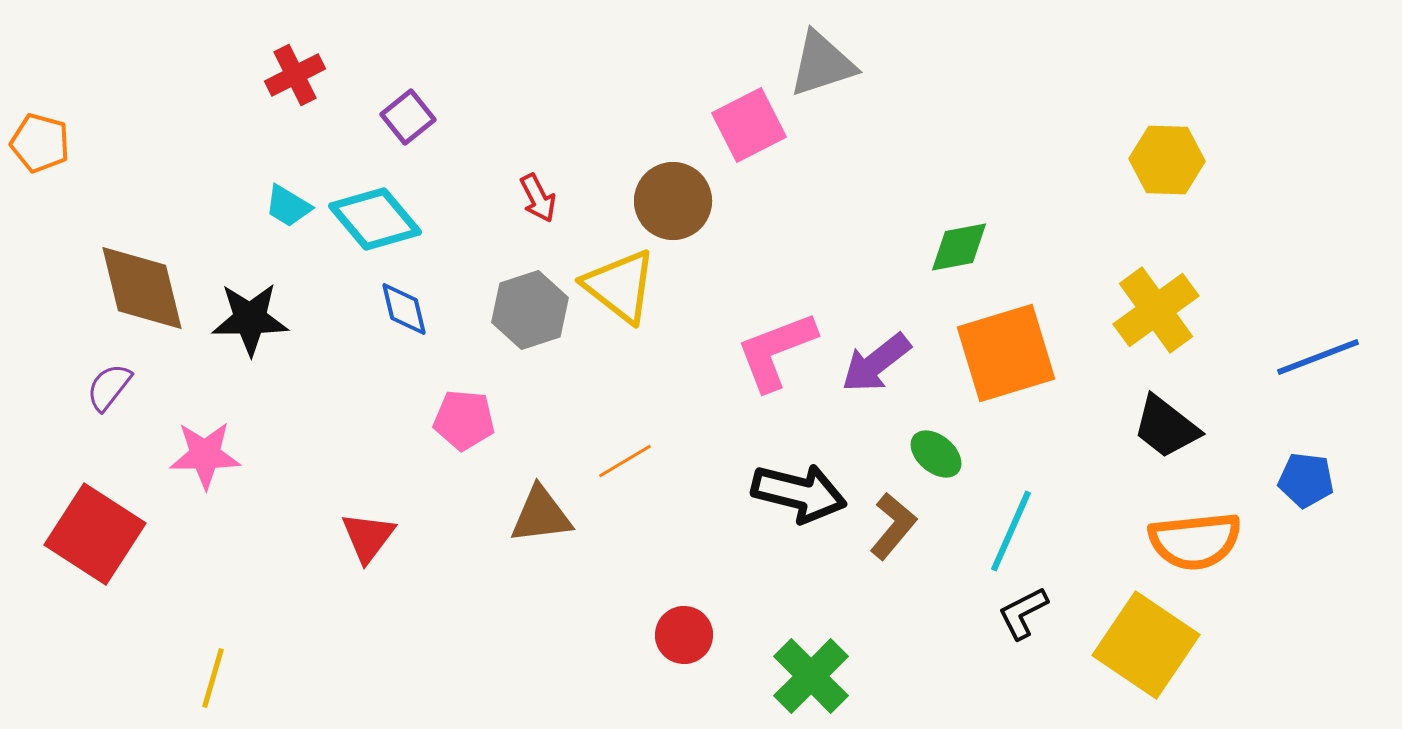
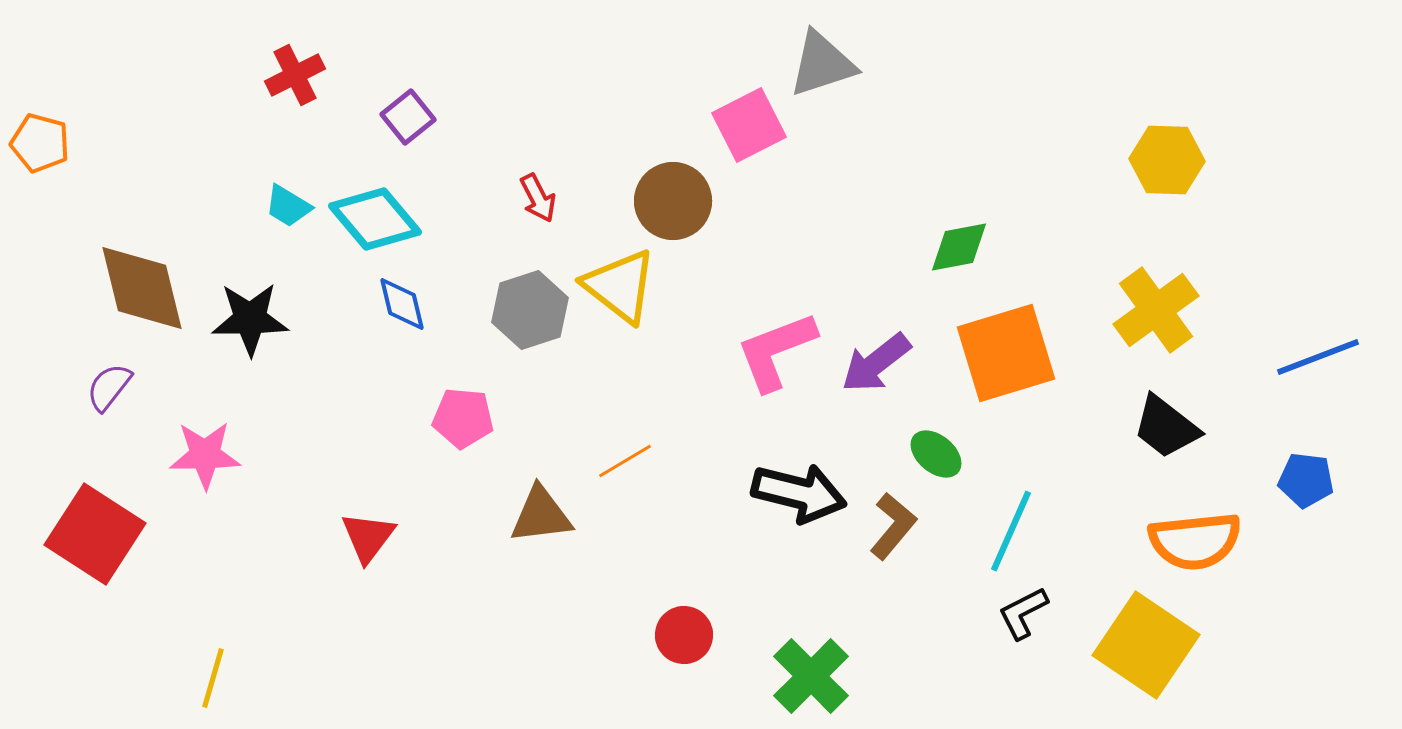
blue diamond: moved 2 px left, 5 px up
pink pentagon: moved 1 px left, 2 px up
